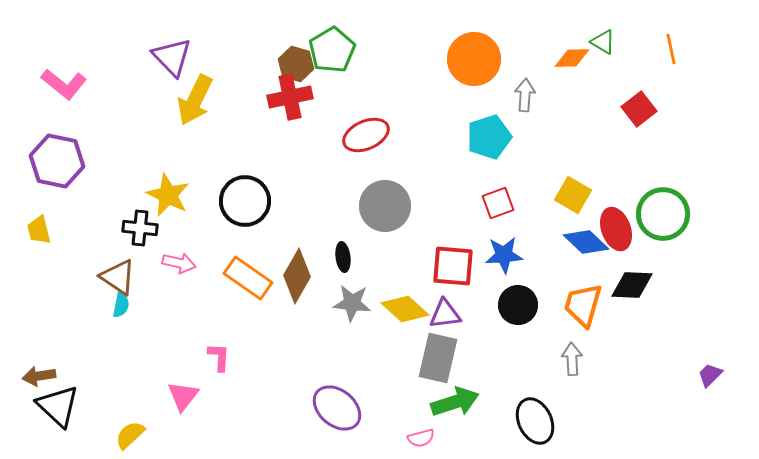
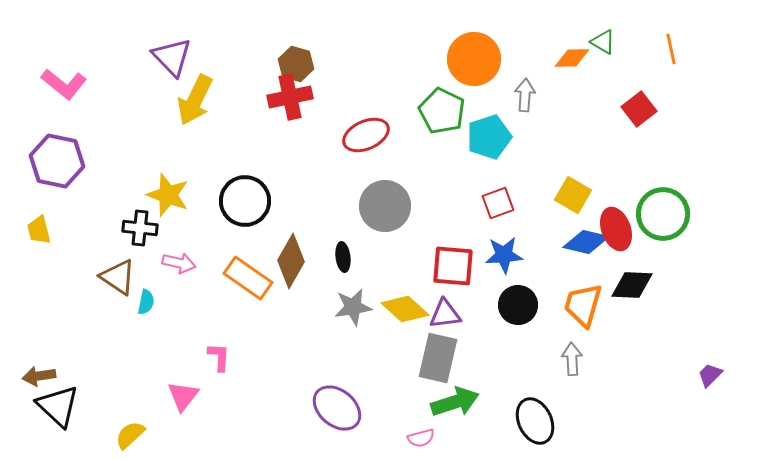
green pentagon at (332, 50): moved 110 px right, 61 px down; rotated 15 degrees counterclockwise
yellow star at (168, 195): rotated 6 degrees counterclockwise
blue diamond at (586, 242): rotated 30 degrees counterclockwise
brown diamond at (297, 276): moved 6 px left, 15 px up
gray star at (352, 303): moved 1 px right, 4 px down; rotated 15 degrees counterclockwise
cyan semicircle at (121, 305): moved 25 px right, 3 px up
